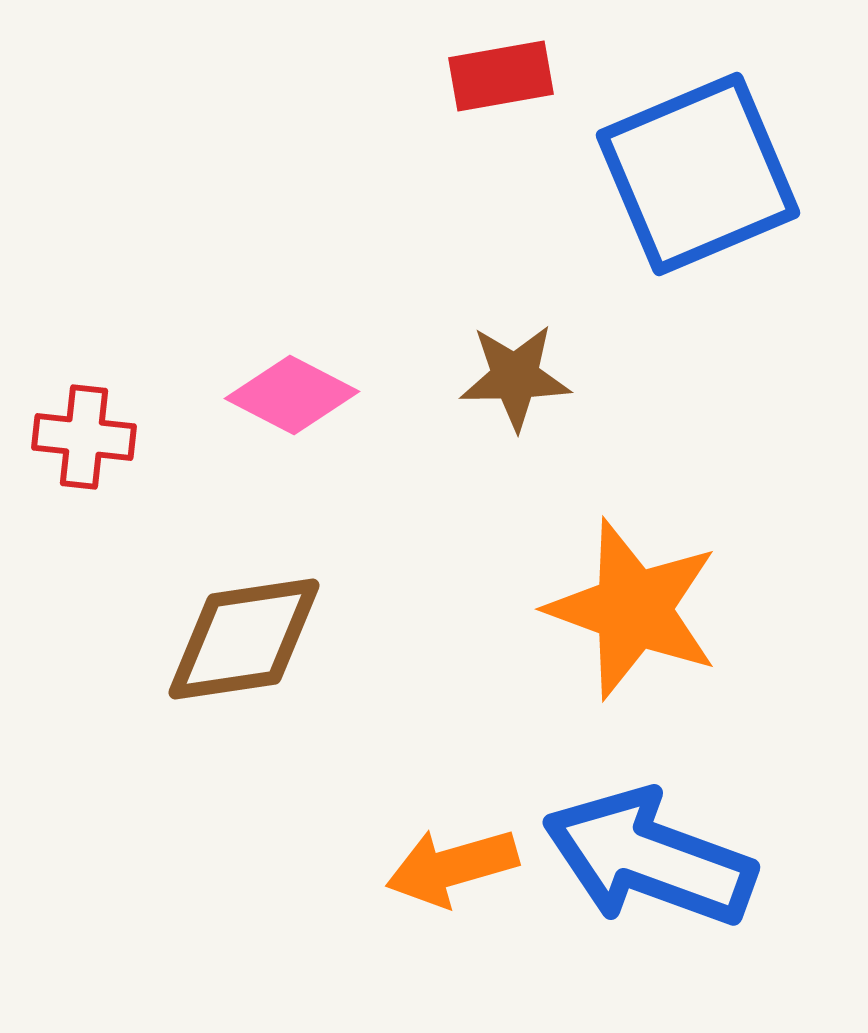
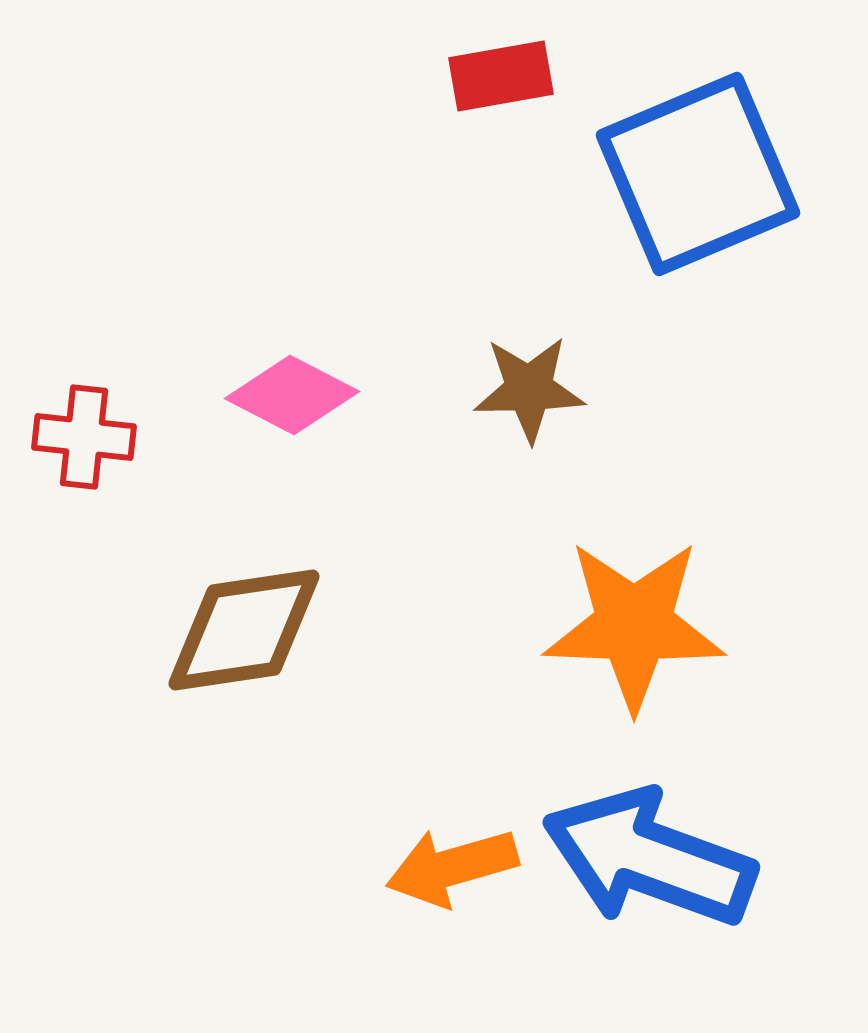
brown star: moved 14 px right, 12 px down
orange star: moved 1 px right, 16 px down; rotated 18 degrees counterclockwise
brown diamond: moved 9 px up
